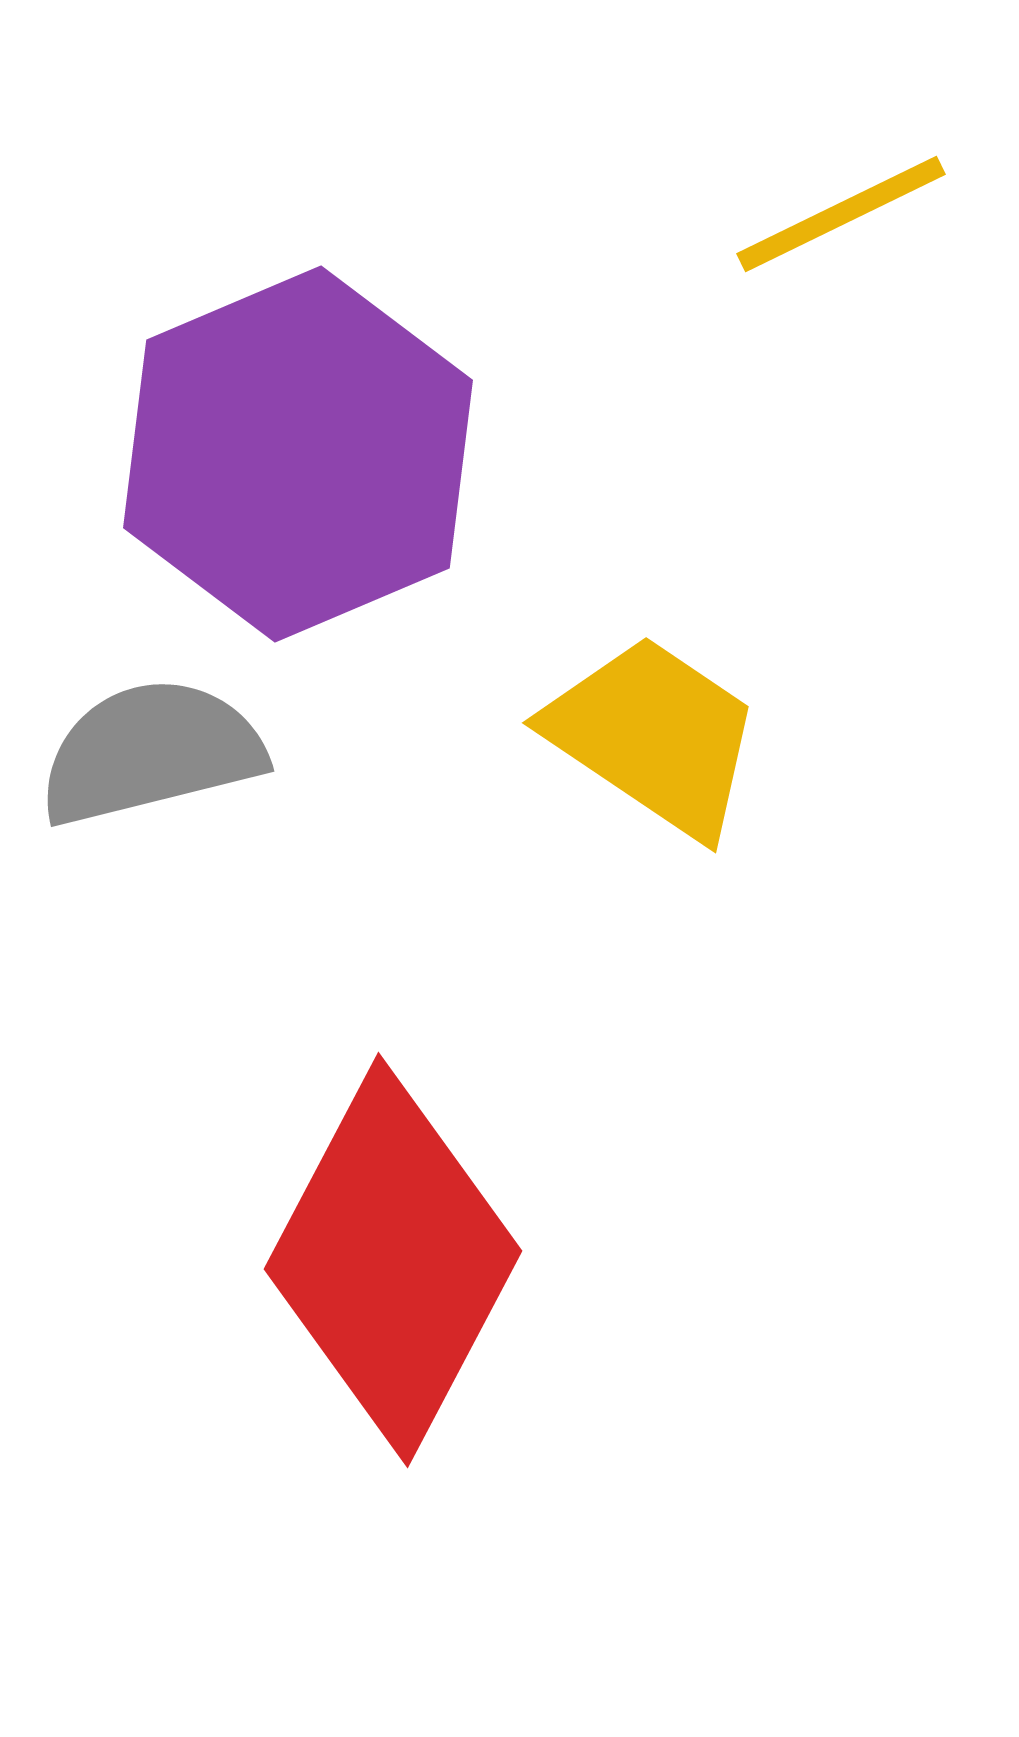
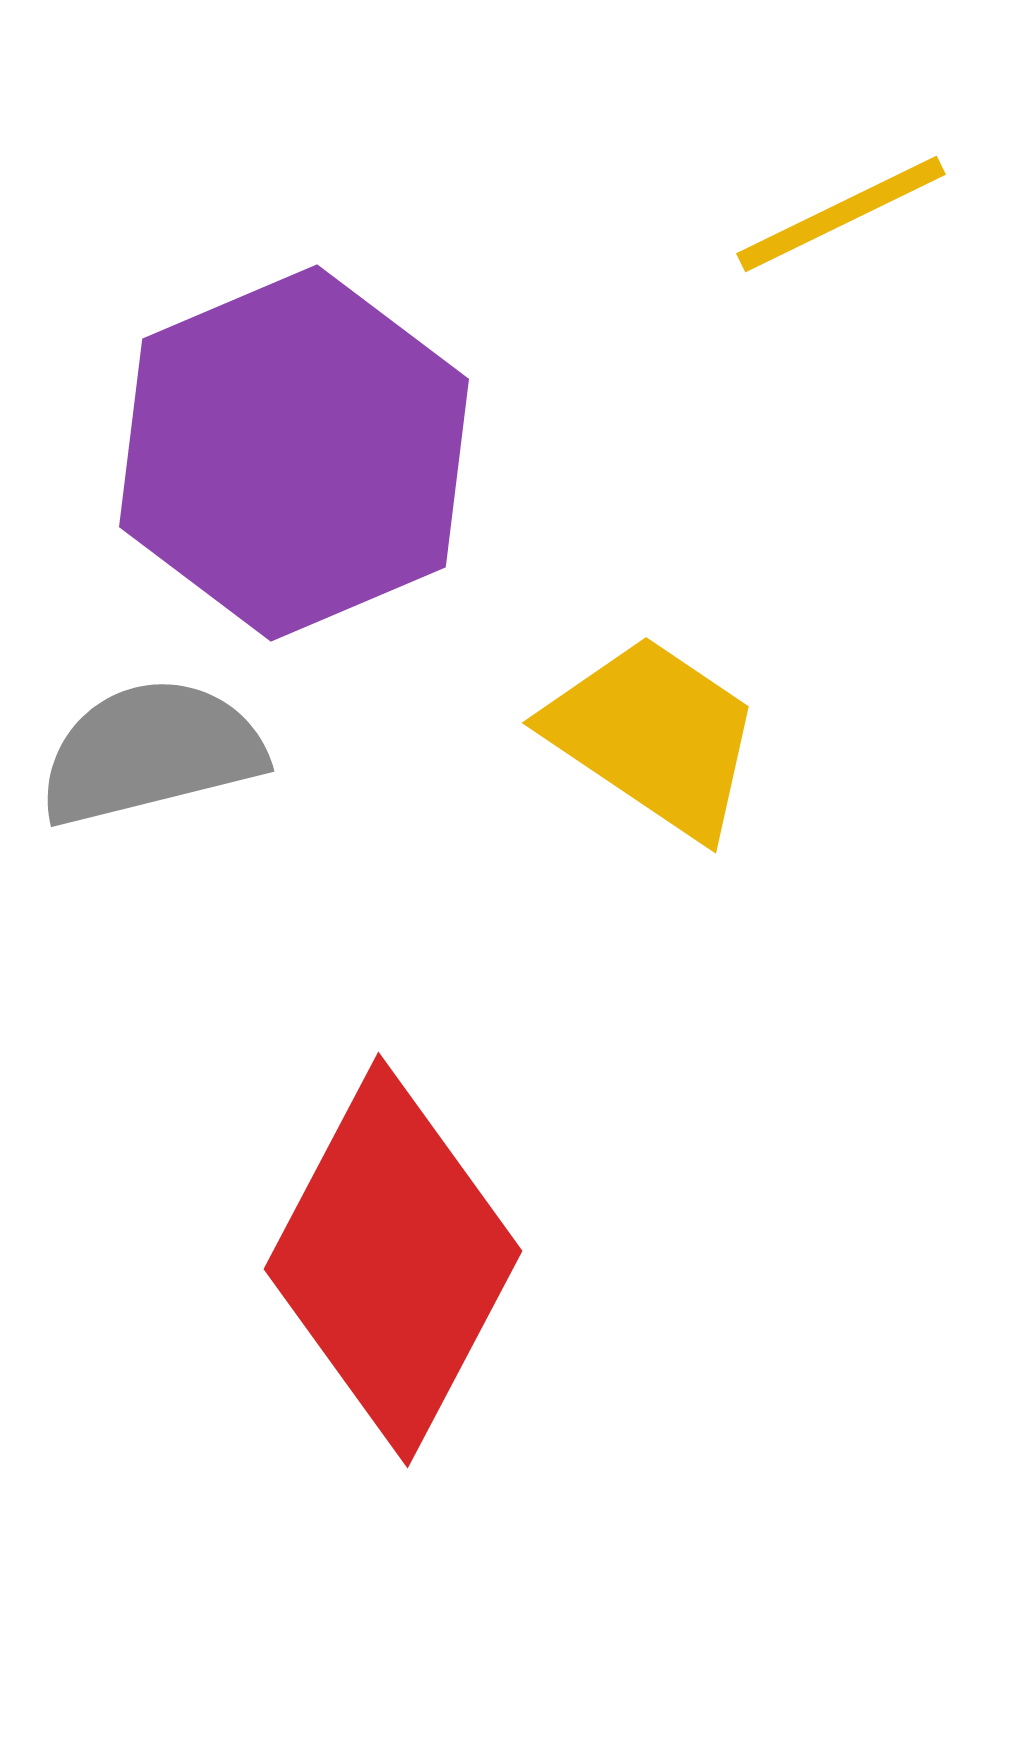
purple hexagon: moved 4 px left, 1 px up
